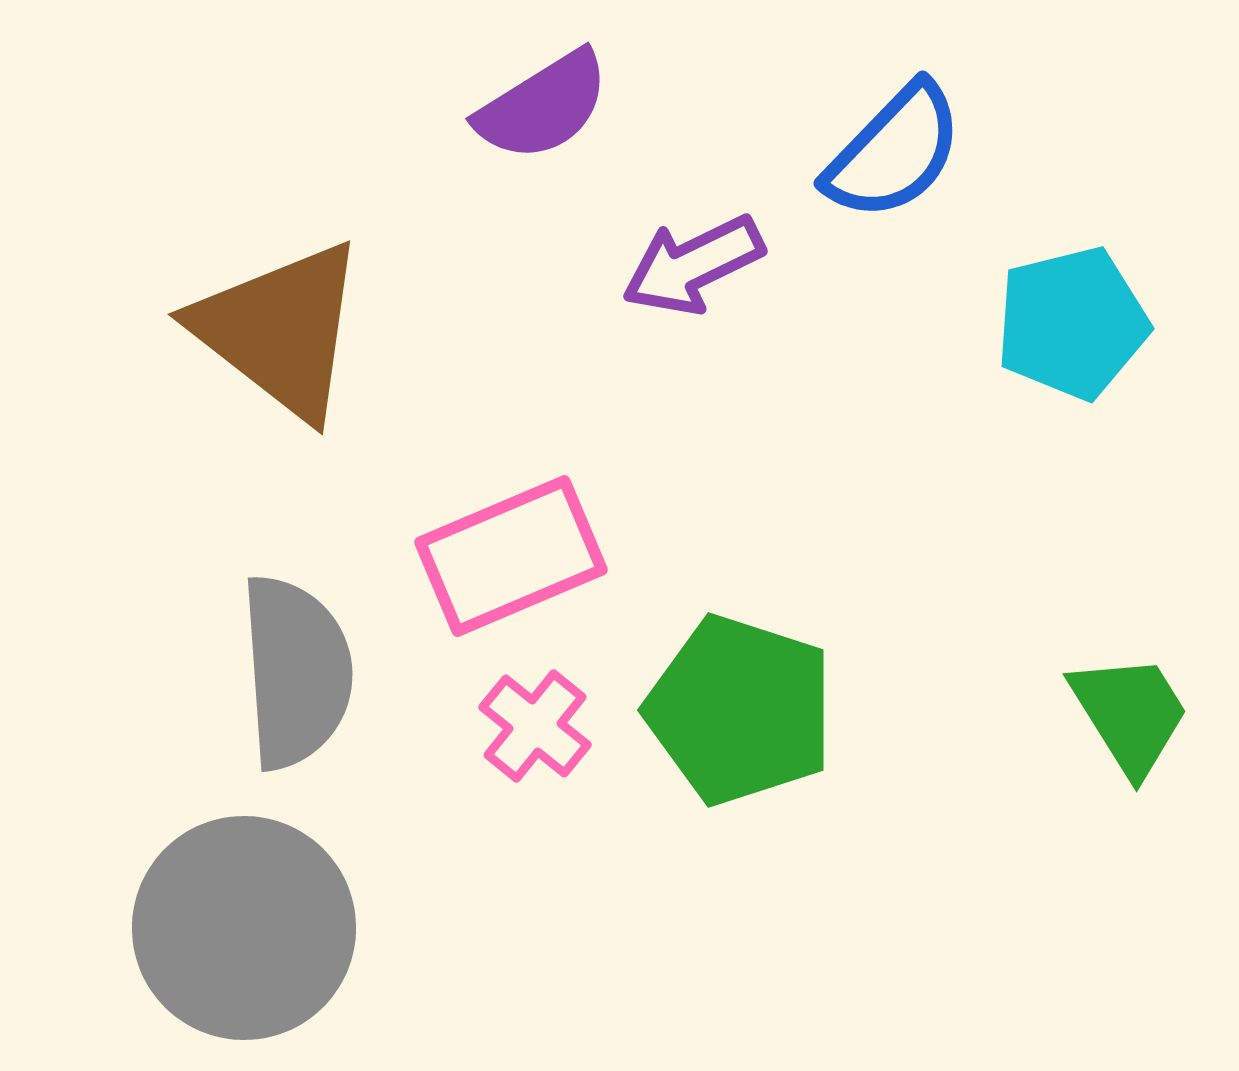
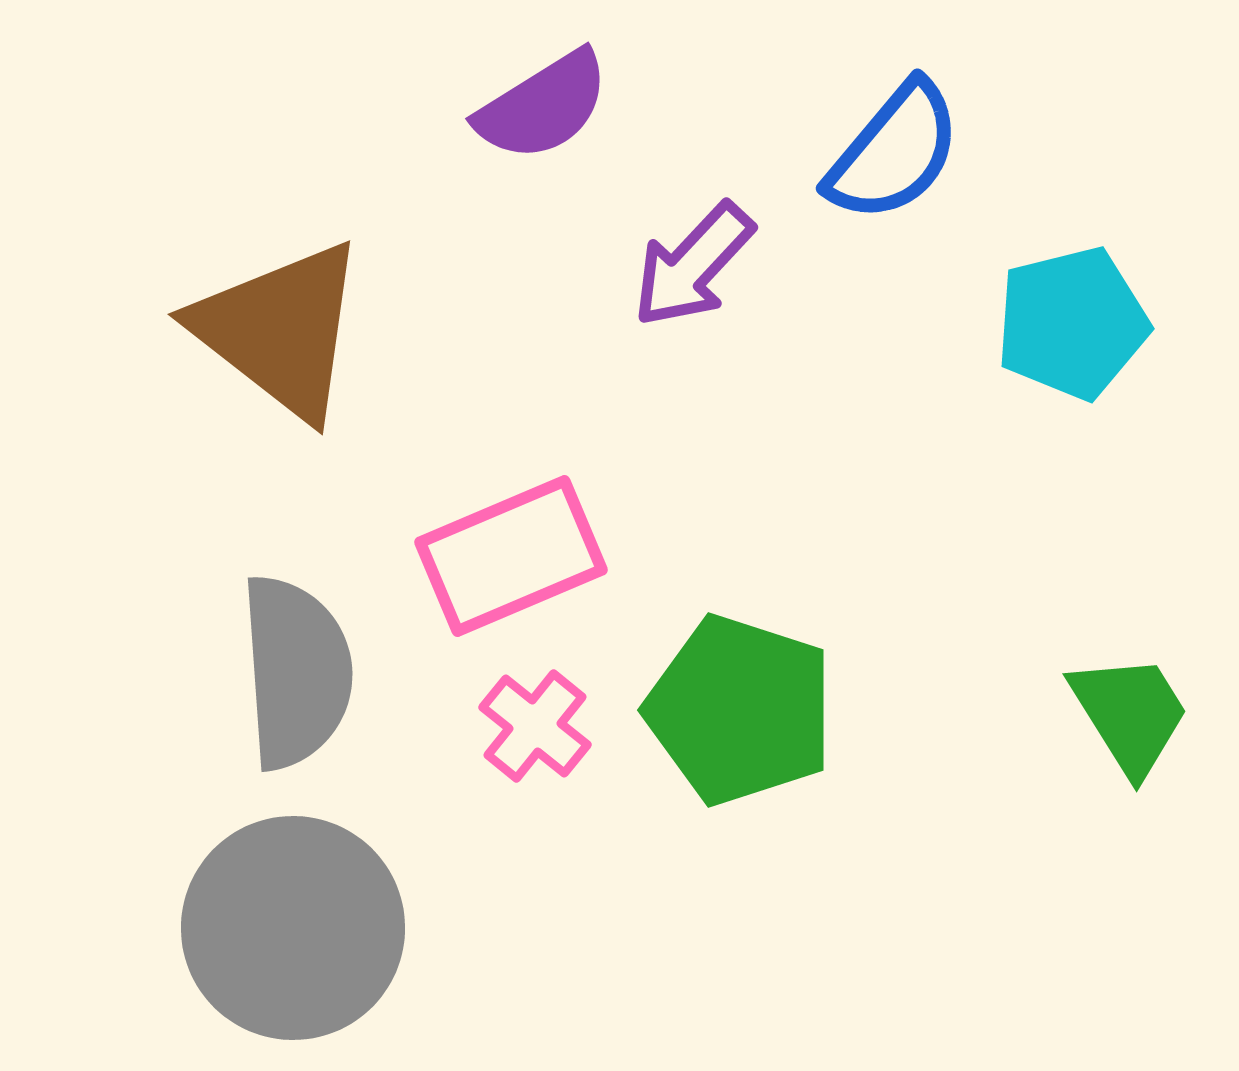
blue semicircle: rotated 4 degrees counterclockwise
purple arrow: rotated 21 degrees counterclockwise
gray circle: moved 49 px right
